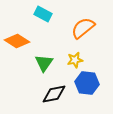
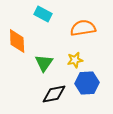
orange semicircle: rotated 30 degrees clockwise
orange diamond: rotated 55 degrees clockwise
blue hexagon: rotated 10 degrees counterclockwise
